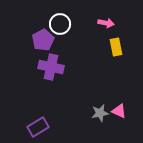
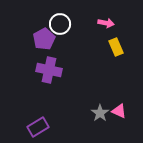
purple pentagon: moved 1 px right, 1 px up
yellow rectangle: rotated 12 degrees counterclockwise
purple cross: moved 2 px left, 3 px down
gray star: rotated 24 degrees counterclockwise
